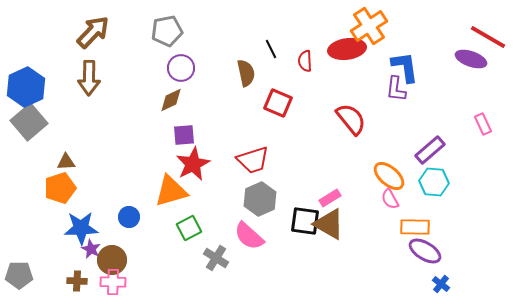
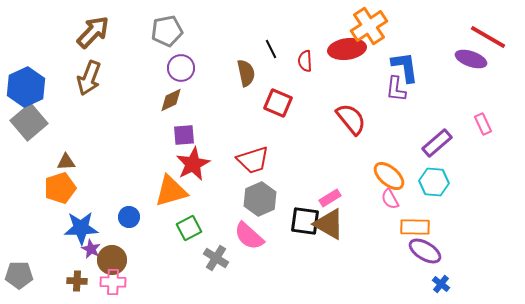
brown arrow at (89, 78): rotated 20 degrees clockwise
purple rectangle at (430, 150): moved 7 px right, 7 px up
